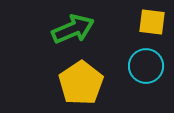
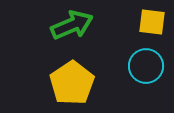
green arrow: moved 1 px left, 4 px up
yellow pentagon: moved 9 px left
